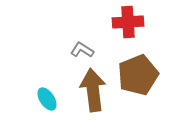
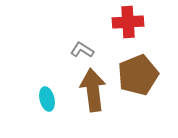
cyan ellipse: rotated 20 degrees clockwise
